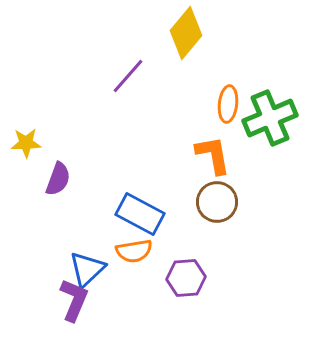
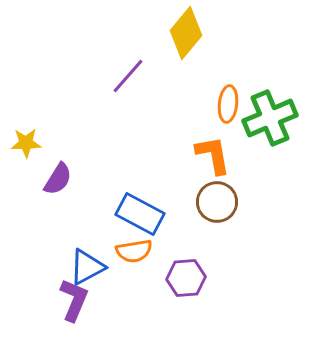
purple semicircle: rotated 12 degrees clockwise
blue triangle: moved 2 px up; rotated 15 degrees clockwise
